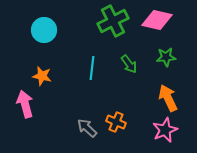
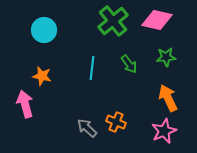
green cross: rotated 12 degrees counterclockwise
pink star: moved 1 px left, 1 px down
